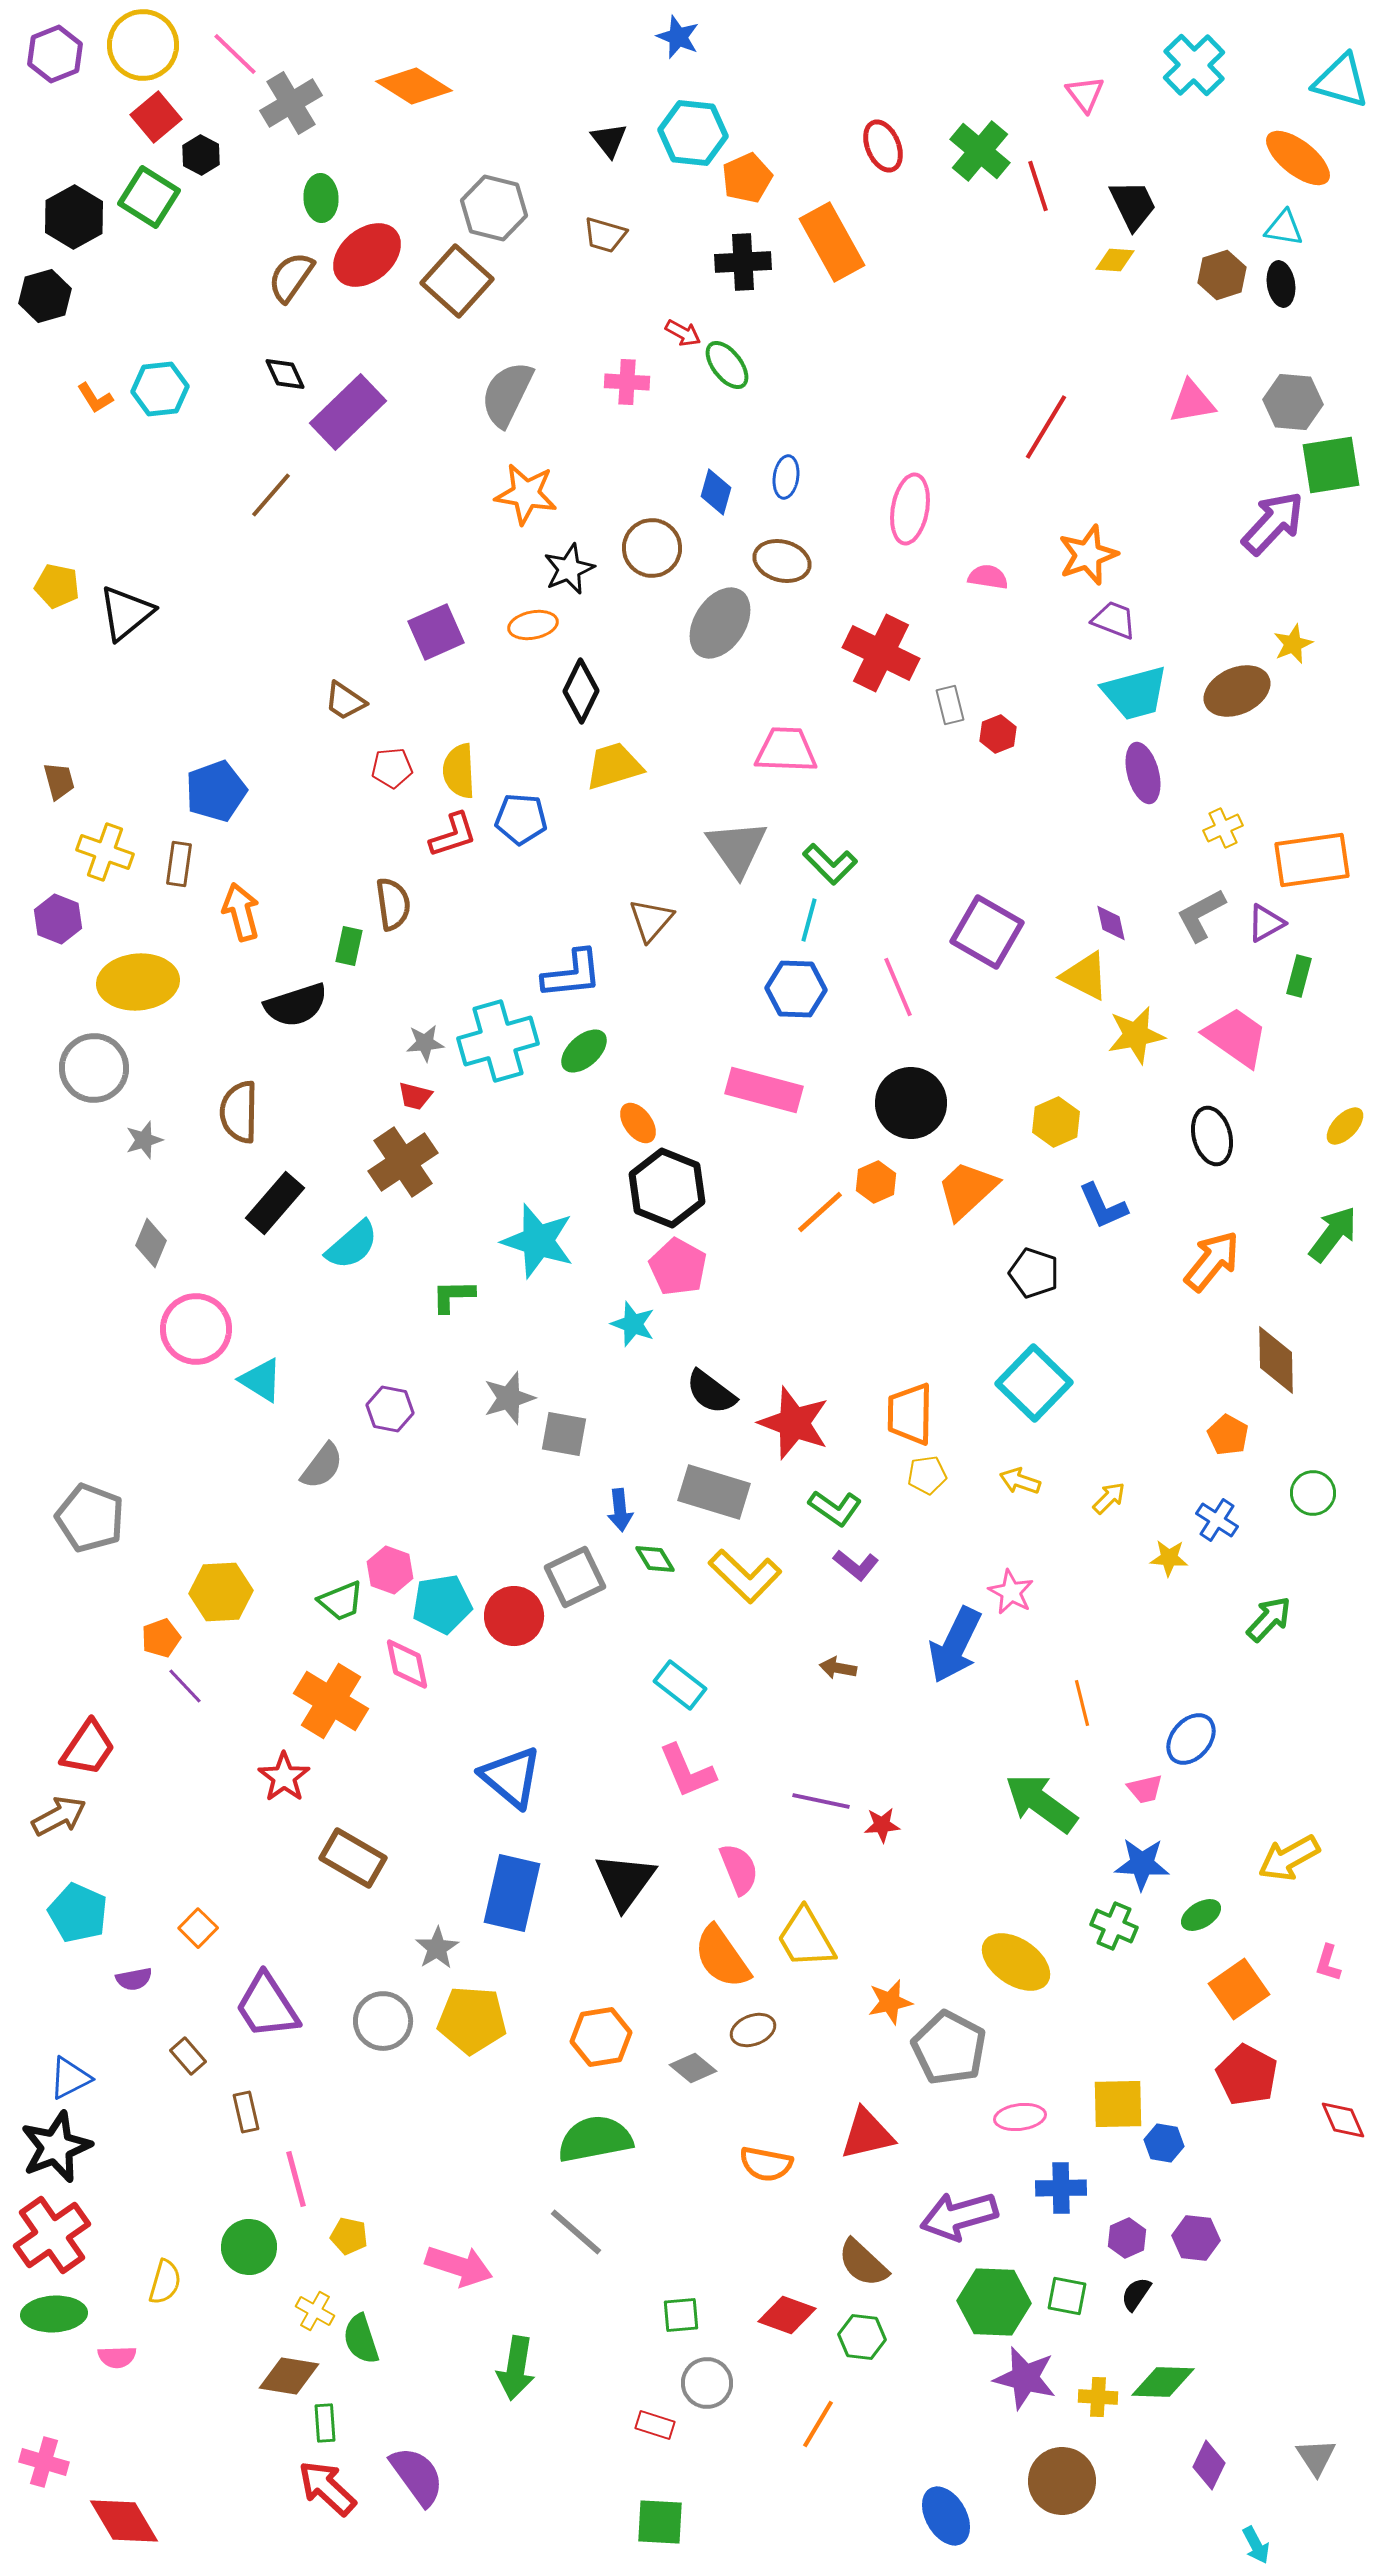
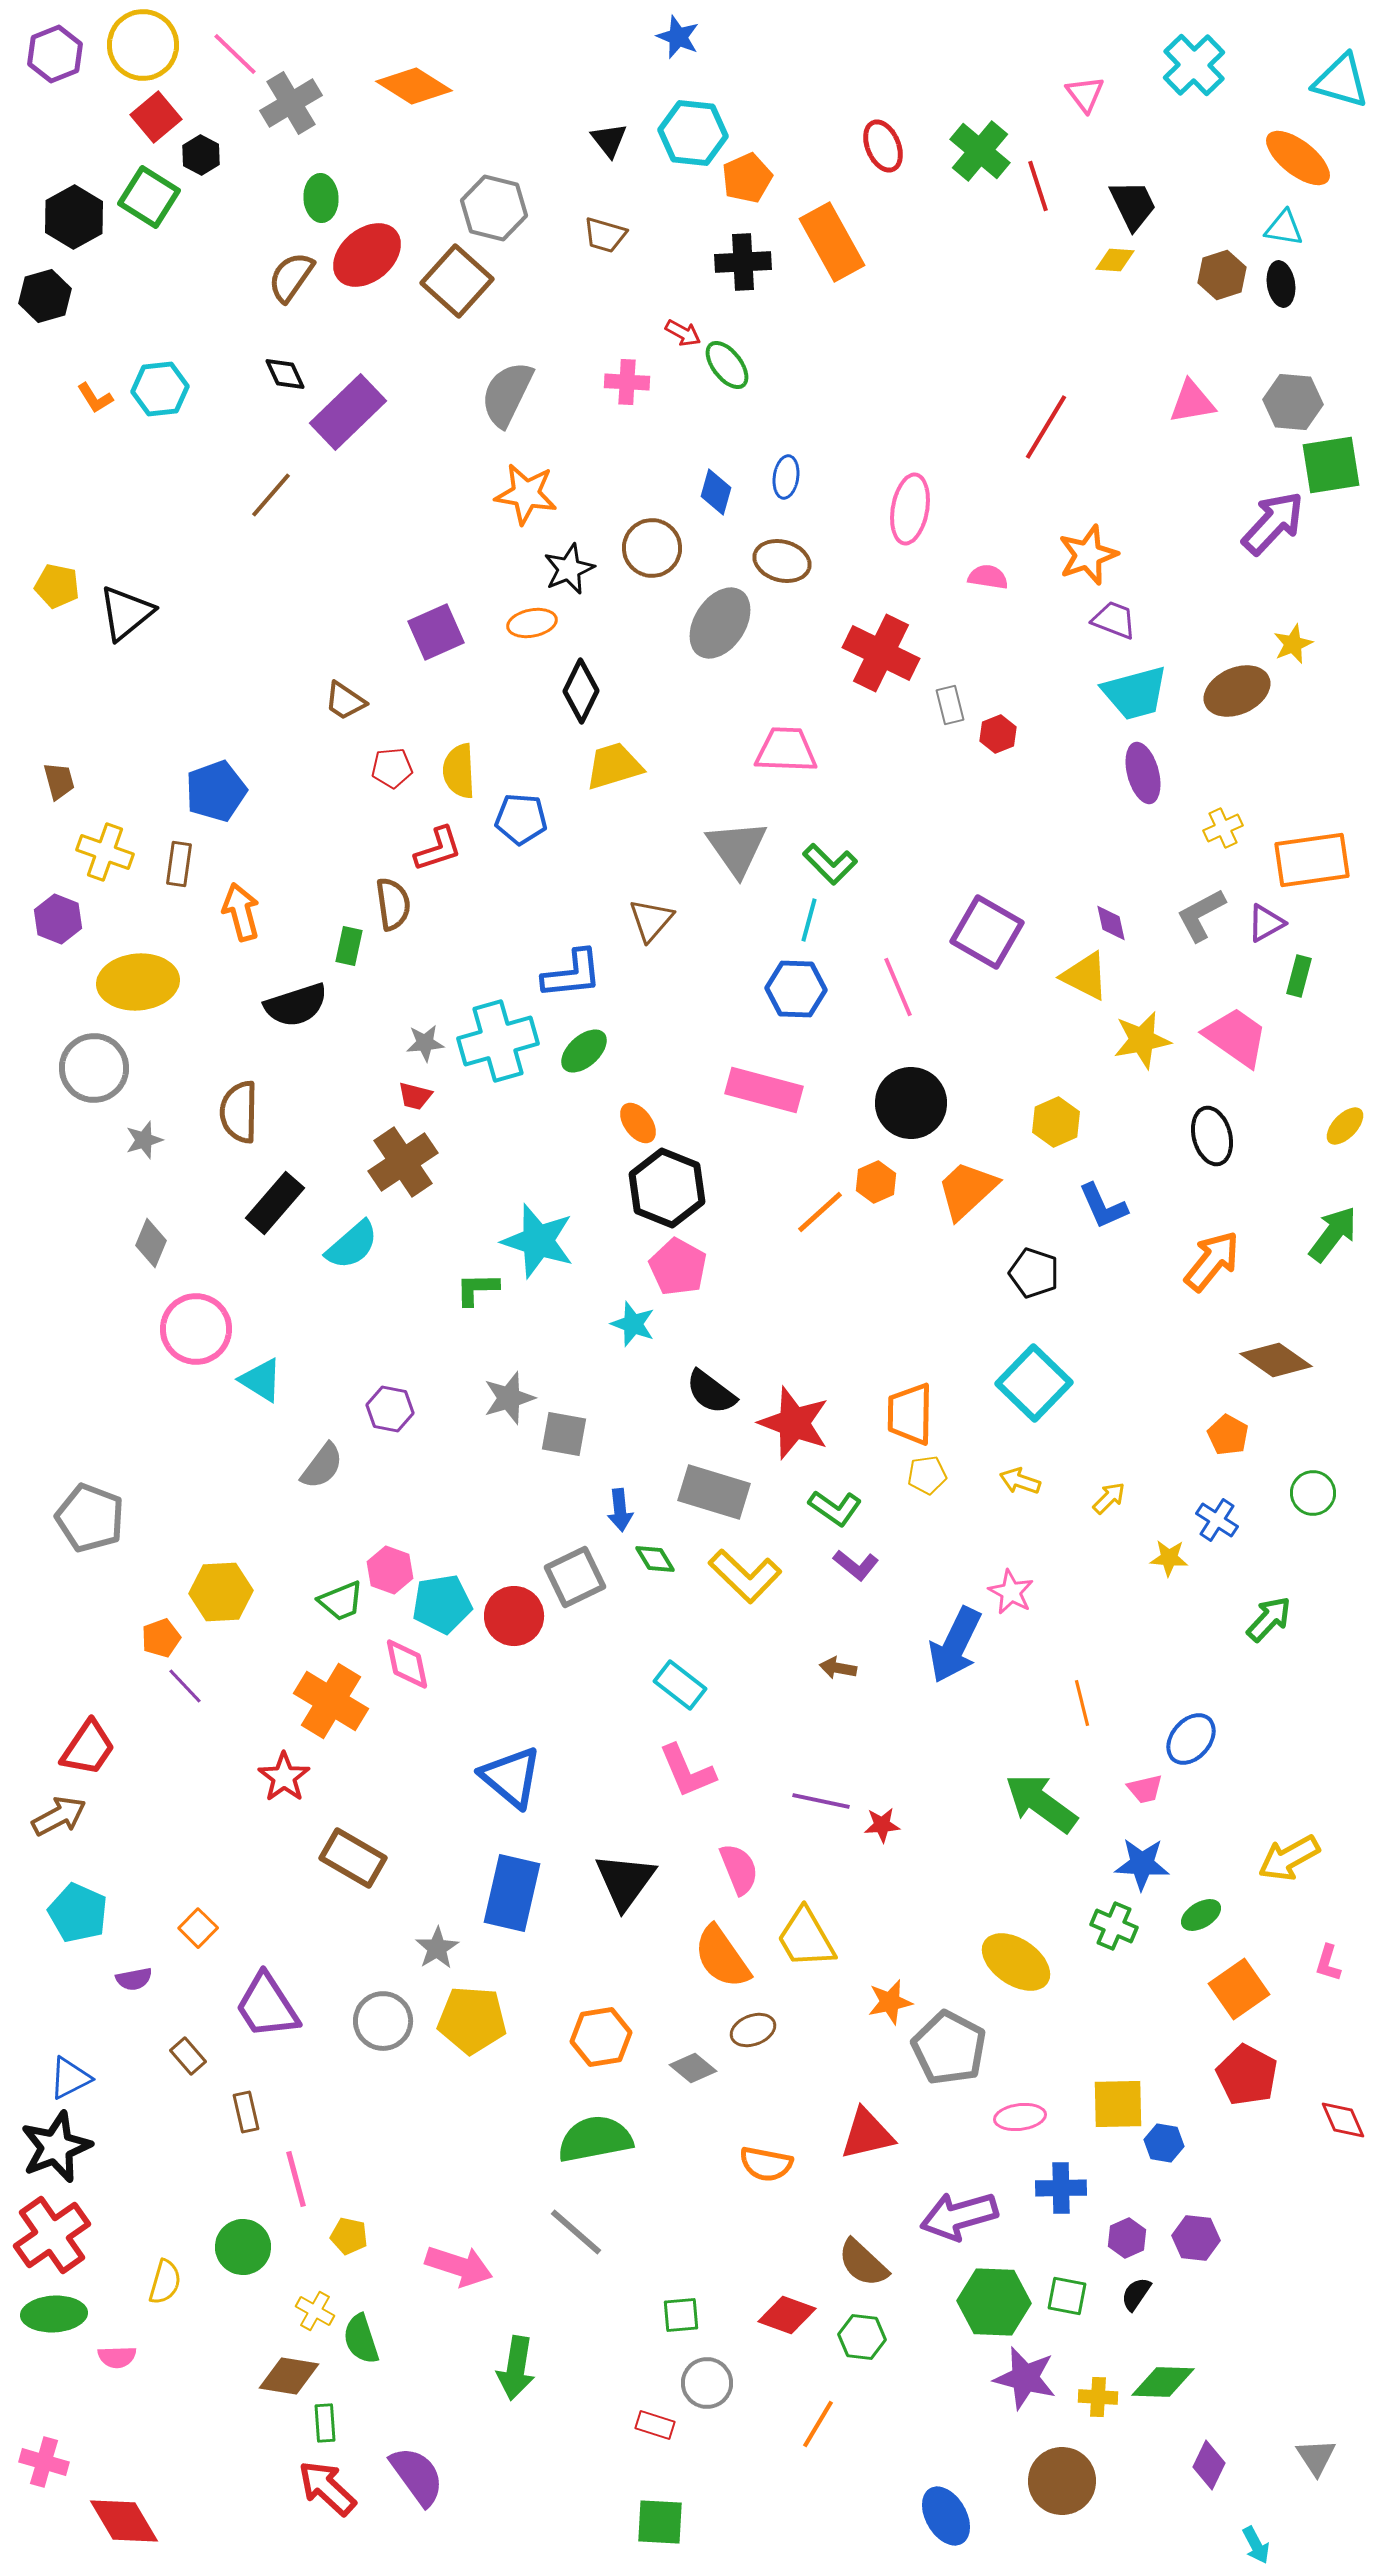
orange ellipse at (533, 625): moved 1 px left, 2 px up
red L-shape at (453, 835): moved 15 px left, 14 px down
yellow star at (1136, 1035): moved 6 px right, 5 px down
green L-shape at (453, 1296): moved 24 px right, 7 px up
brown diamond at (1276, 1360): rotated 54 degrees counterclockwise
green circle at (249, 2247): moved 6 px left
